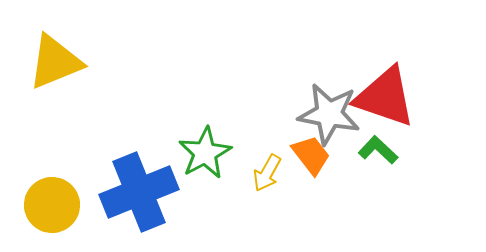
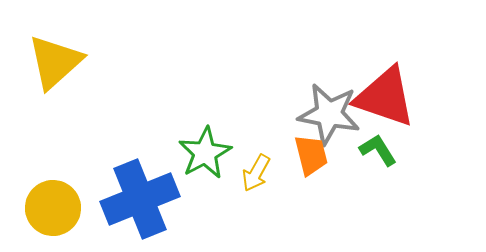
yellow triangle: rotated 20 degrees counterclockwise
green L-shape: rotated 15 degrees clockwise
orange trapezoid: rotated 24 degrees clockwise
yellow arrow: moved 11 px left
blue cross: moved 1 px right, 7 px down
yellow circle: moved 1 px right, 3 px down
